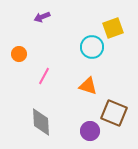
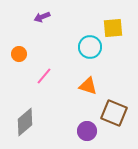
yellow square: rotated 15 degrees clockwise
cyan circle: moved 2 px left
pink line: rotated 12 degrees clockwise
gray diamond: moved 16 px left; rotated 52 degrees clockwise
purple circle: moved 3 px left
